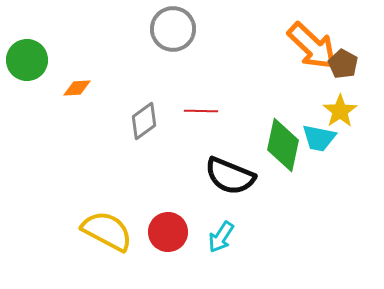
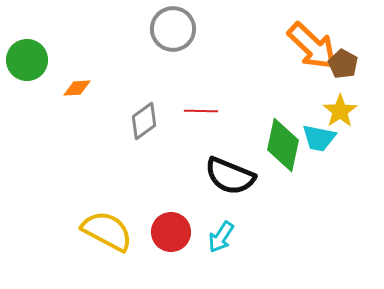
red circle: moved 3 px right
